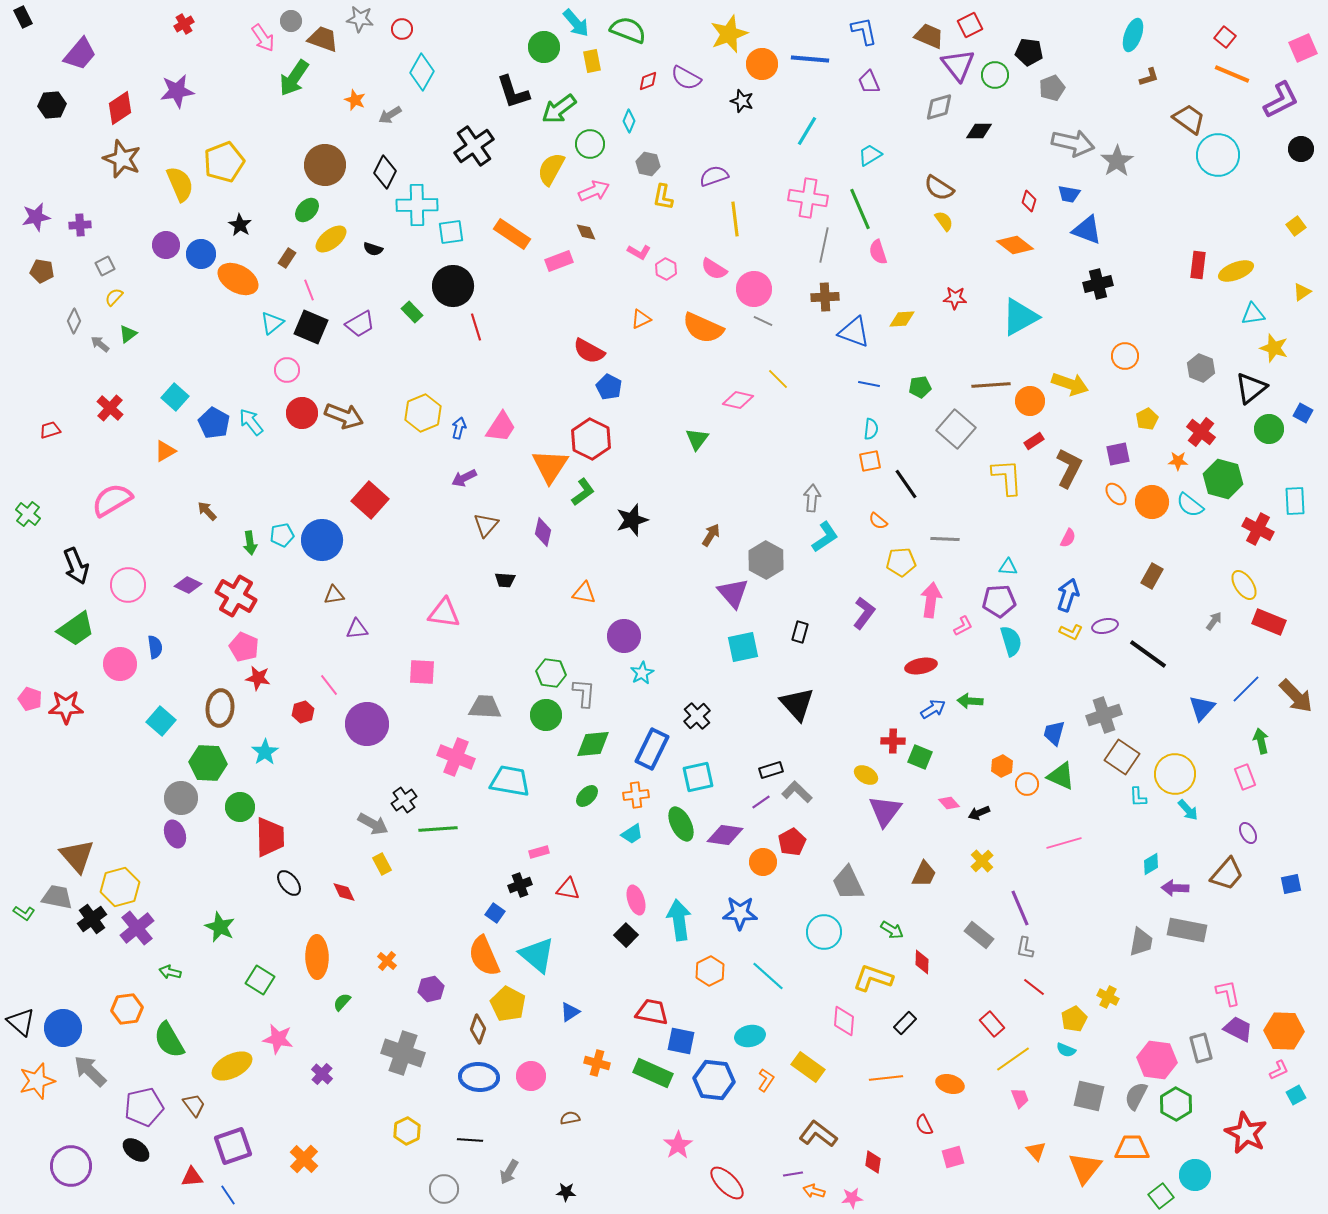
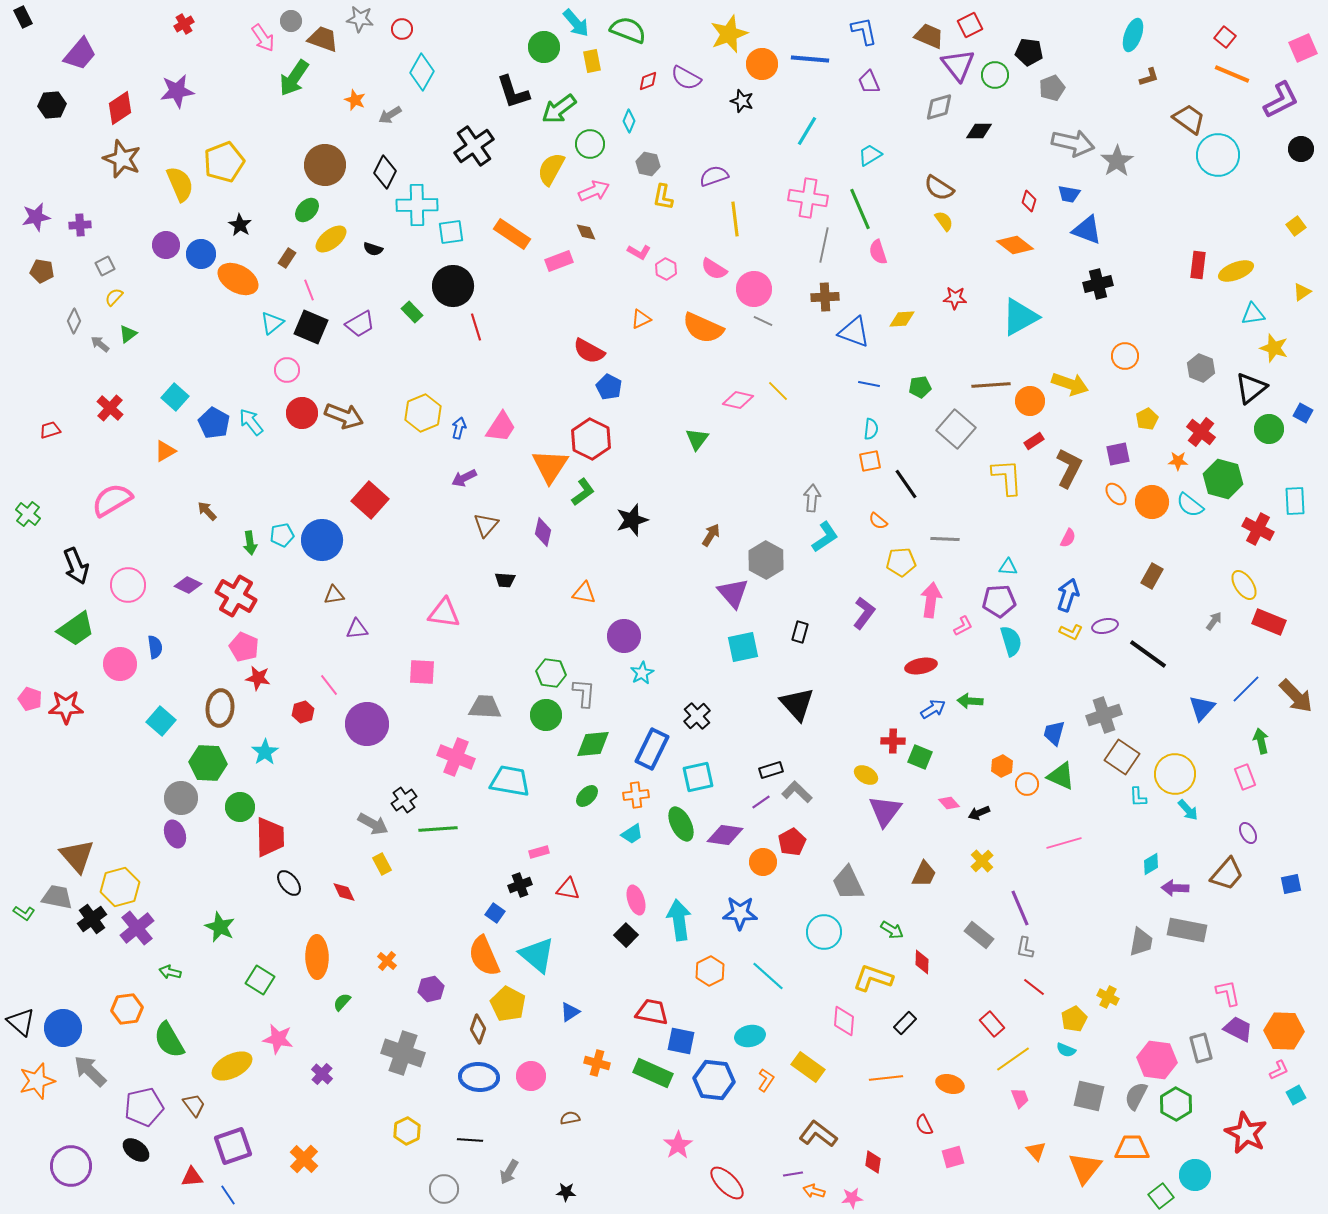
yellow line at (778, 379): moved 12 px down
